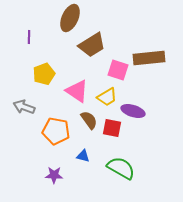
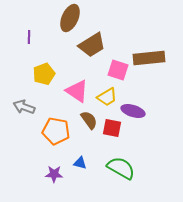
blue triangle: moved 3 px left, 7 px down
purple star: moved 1 px up
